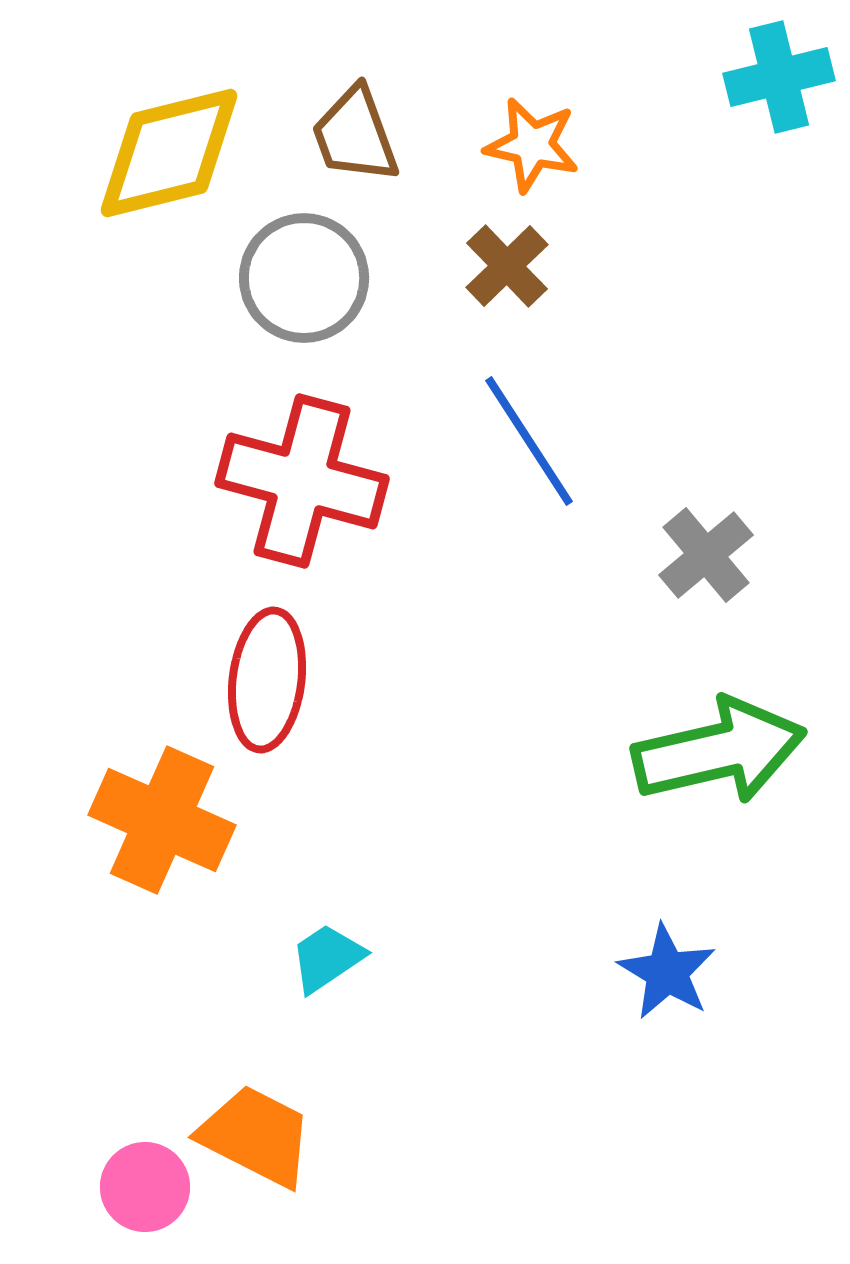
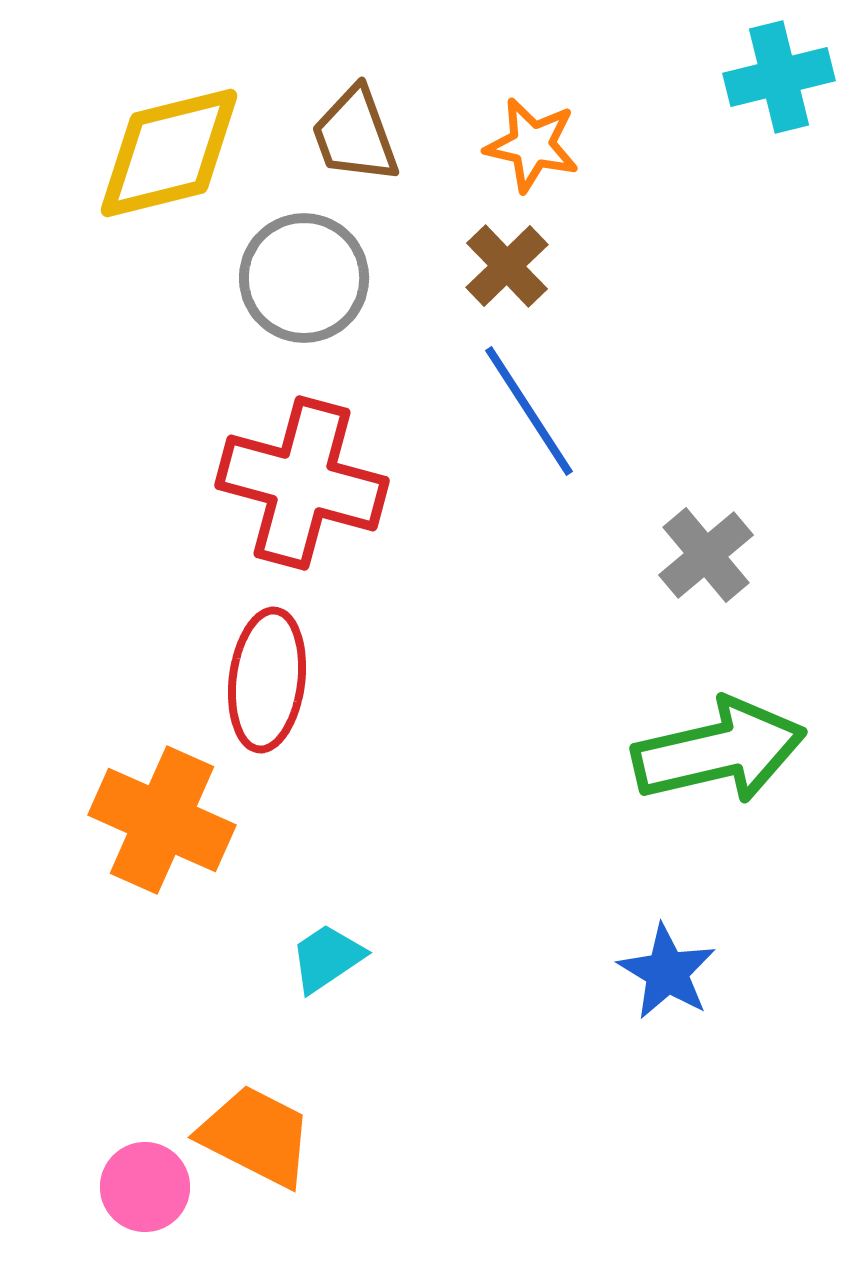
blue line: moved 30 px up
red cross: moved 2 px down
